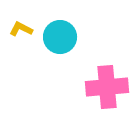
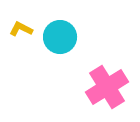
pink cross: rotated 27 degrees counterclockwise
